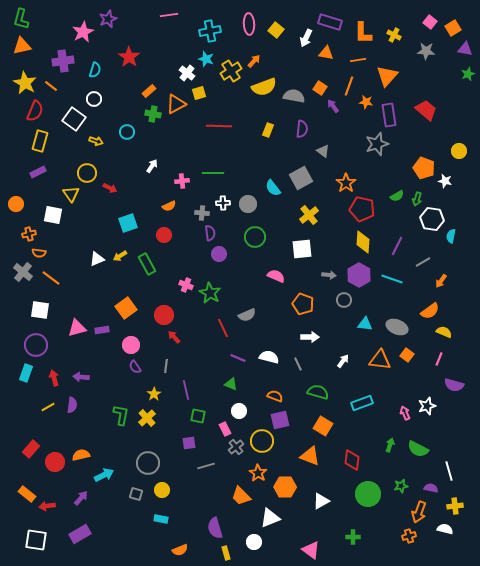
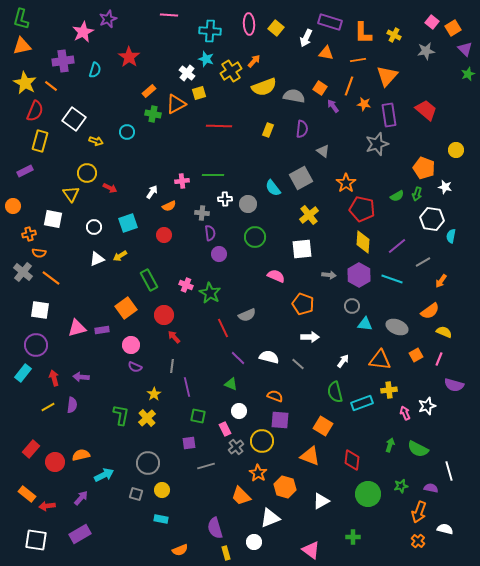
pink line at (169, 15): rotated 12 degrees clockwise
pink square at (430, 22): moved 2 px right
yellow square at (276, 30): moved 2 px up
cyan cross at (210, 31): rotated 15 degrees clockwise
purple triangle at (465, 49): rotated 35 degrees clockwise
gray star at (426, 51): rotated 12 degrees counterclockwise
white circle at (94, 99): moved 128 px down
orange star at (366, 102): moved 2 px left, 2 px down
yellow circle at (459, 151): moved 3 px left, 1 px up
white arrow at (152, 166): moved 26 px down
purple rectangle at (38, 172): moved 13 px left, 1 px up
green line at (213, 173): moved 2 px down
white star at (445, 181): moved 6 px down
green arrow at (417, 199): moved 5 px up
white cross at (223, 203): moved 2 px right, 4 px up
orange circle at (16, 204): moved 3 px left, 2 px down
white square at (53, 215): moved 4 px down
purple line at (397, 246): rotated 24 degrees clockwise
green rectangle at (147, 264): moved 2 px right, 16 px down
gray circle at (344, 300): moved 8 px right, 6 px down
orange square at (407, 355): moved 9 px right; rotated 24 degrees clockwise
purple line at (238, 358): rotated 21 degrees clockwise
gray line at (298, 364): rotated 24 degrees counterclockwise
gray line at (166, 366): moved 6 px right
purple semicircle at (135, 367): rotated 32 degrees counterclockwise
cyan rectangle at (26, 373): moved 3 px left; rotated 18 degrees clockwise
purple line at (186, 390): moved 1 px right, 3 px up
green semicircle at (318, 392): moved 17 px right; rotated 120 degrees counterclockwise
purple square at (280, 420): rotated 18 degrees clockwise
orange hexagon at (285, 487): rotated 15 degrees clockwise
yellow cross at (455, 506): moved 66 px left, 116 px up
orange cross at (409, 536): moved 9 px right, 5 px down; rotated 32 degrees counterclockwise
